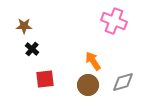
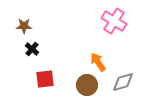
pink cross: rotated 10 degrees clockwise
orange arrow: moved 5 px right, 1 px down
brown circle: moved 1 px left
